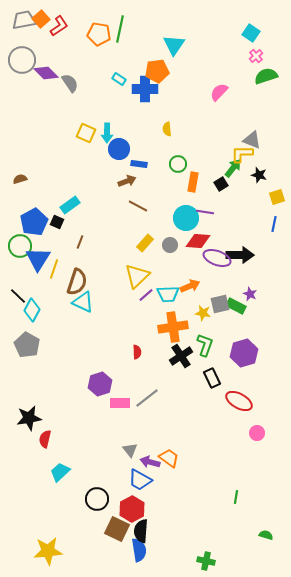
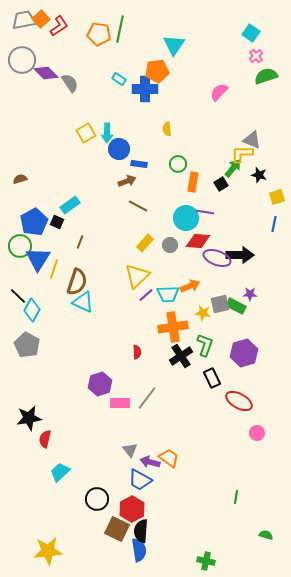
yellow square at (86, 133): rotated 36 degrees clockwise
purple star at (250, 294): rotated 24 degrees counterclockwise
gray line at (147, 398): rotated 15 degrees counterclockwise
